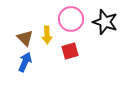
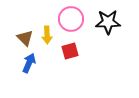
black star: moved 3 px right; rotated 20 degrees counterclockwise
blue arrow: moved 4 px right, 1 px down
